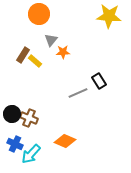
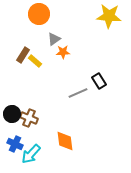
gray triangle: moved 3 px right, 1 px up; rotated 16 degrees clockwise
orange diamond: rotated 60 degrees clockwise
